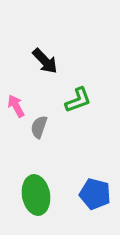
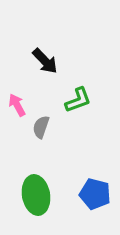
pink arrow: moved 1 px right, 1 px up
gray semicircle: moved 2 px right
